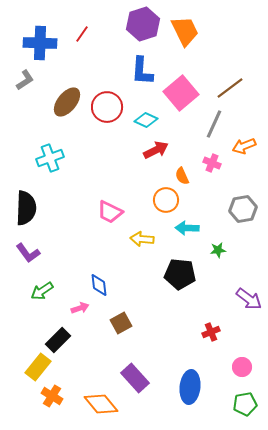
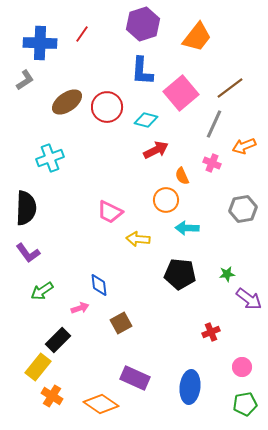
orange trapezoid: moved 12 px right, 6 px down; rotated 64 degrees clockwise
brown ellipse: rotated 16 degrees clockwise
cyan diamond: rotated 10 degrees counterclockwise
yellow arrow: moved 4 px left
green star: moved 9 px right, 24 px down
purple rectangle: rotated 24 degrees counterclockwise
orange diamond: rotated 16 degrees counterclockwise
